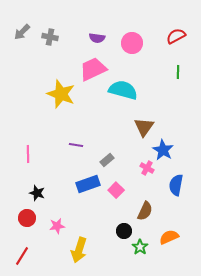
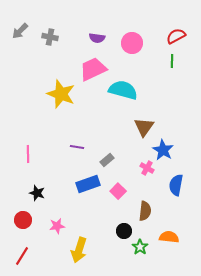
gray arrow: moved 2 px left, 1 px up
green line: moved 6 px left, 11 px up
purple line: moved 1 px right, 2 px down
pink square: moved 2 px right, 1 px down
brown semicircle: rotated 18 degrees counterclockwise
red circle: moved 4 px left, 2 px down
orange semicircle: rotated 30 degrees clockwise
